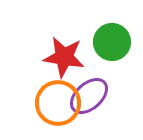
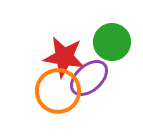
purple ellipse: moved 18 px up
orange circle: moved 12 px up
